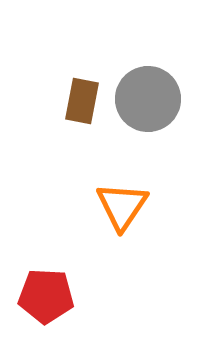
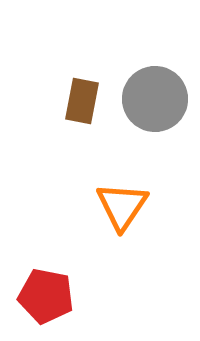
gray circle: moved 7 px right
red pentagon: rotated 8 degrees clockwise
